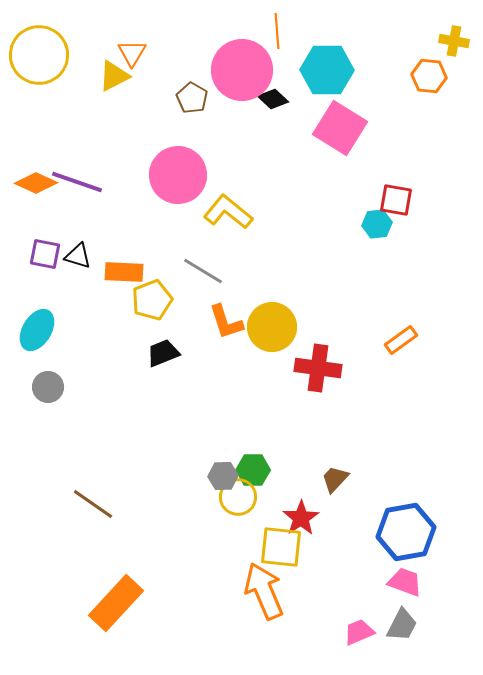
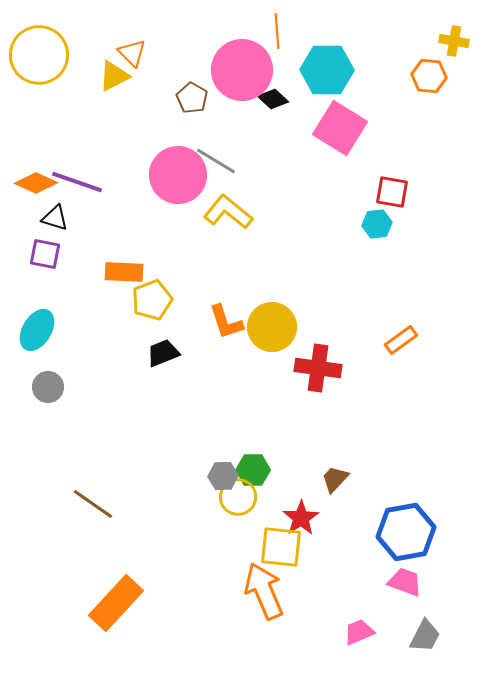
orange triangle at (132, 53): rotated 16 degrees counterclockwise
red square at (396, 200): moved 4 px left, 8 px up
black triangle at (78, 256): moved 23 px left, 38 px up
gray line at (203, 271): moved 13 px right, 110 px up
gray trapezoid at (402, 625): moved 23 px right, 11 px down
